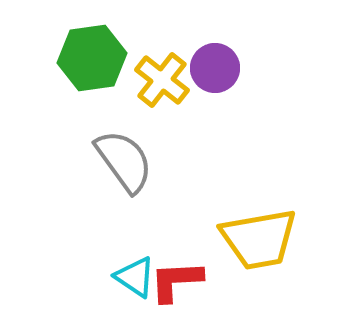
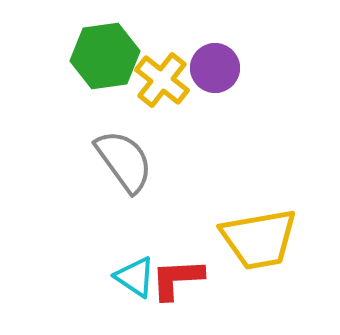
green hexagon: moved 13 px right, 2 px up
red L-shape: moved 1 px right, 2 px up
